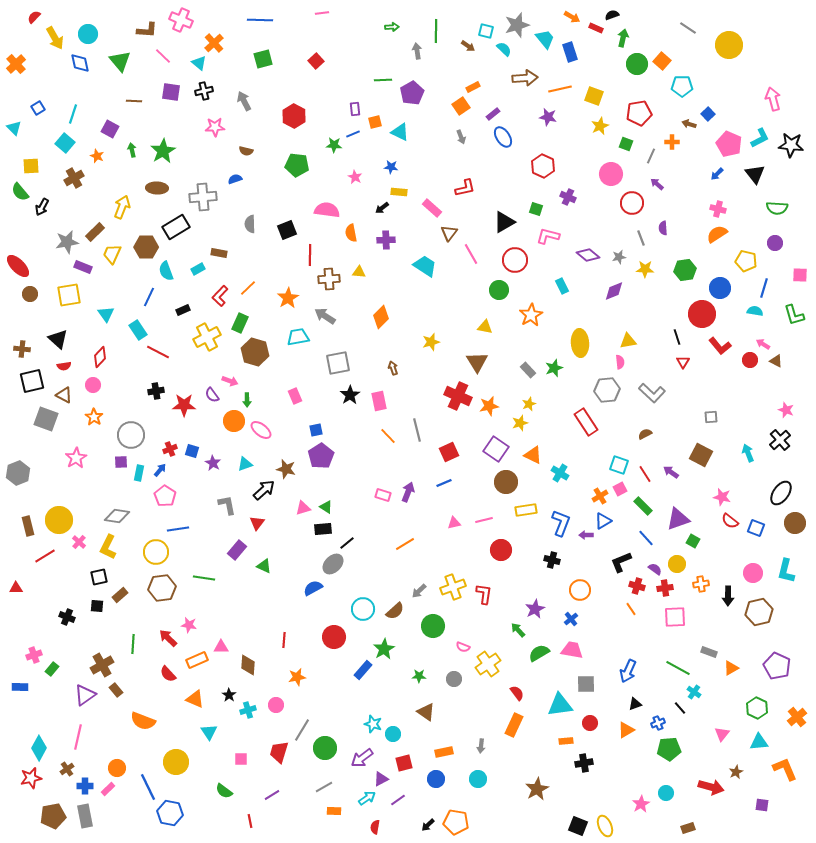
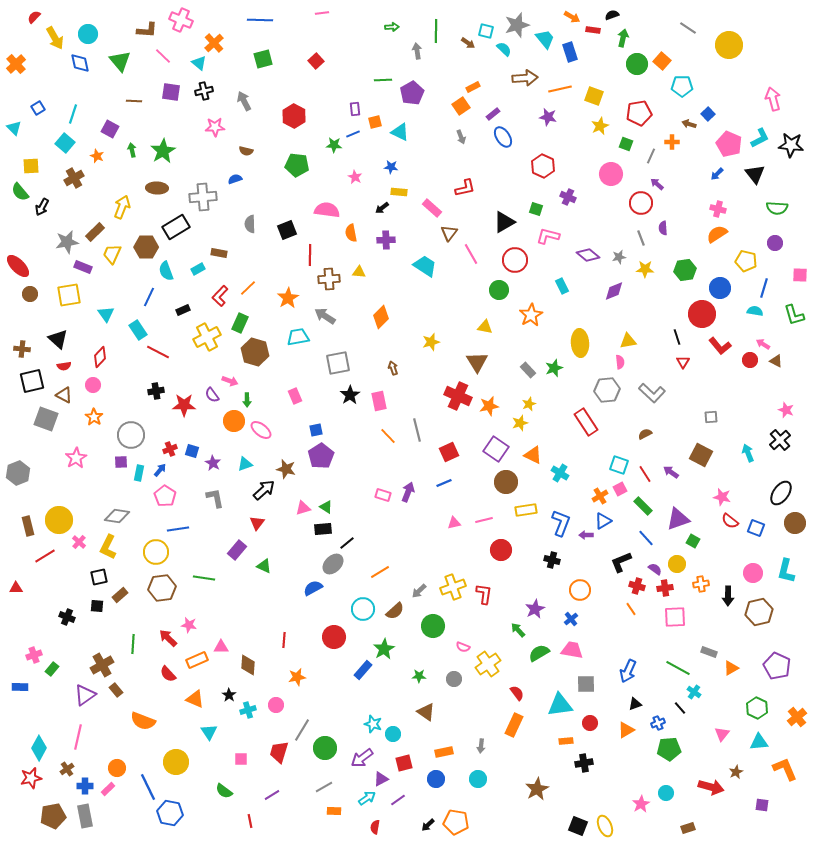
red rectangle at (596, 28): moved 3 px left, 2 px down; rotated 16 degrees counterclockwise
brown arrow at (468, 46): moved 3 px up
red circle at (632, 203): moved 9 px right
gray L-shape at (227, 505): moved 12 px left, 7 px up
orange line at (405, 544): moved 25 px left, 28 px down
